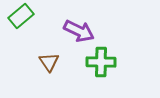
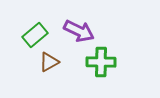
green rectangle: moved 14 px right, 19 px down
brown triangle: rotated 35 degrees clockwise
